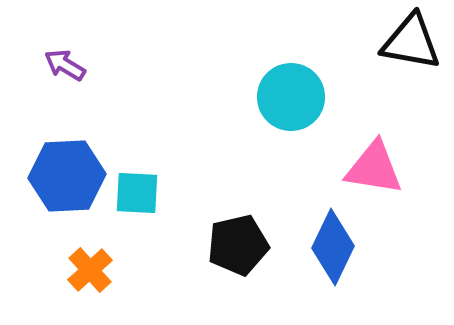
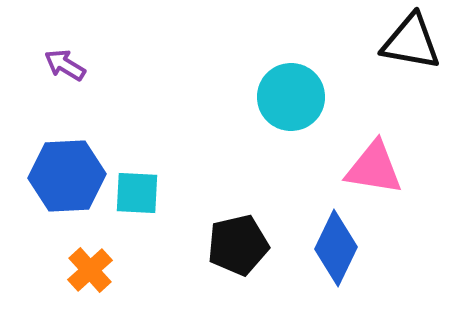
blue diamond: moved 3 px right, 1 px down
